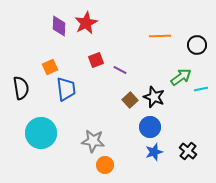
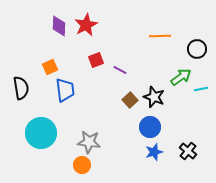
red star: moved 2 px down
black circle: moved 4 px down
blue trapezoid: moved 1 px left, 1 px down
gray star: moved 4 px left, 1 px down
orange circle: moved 23 px left
